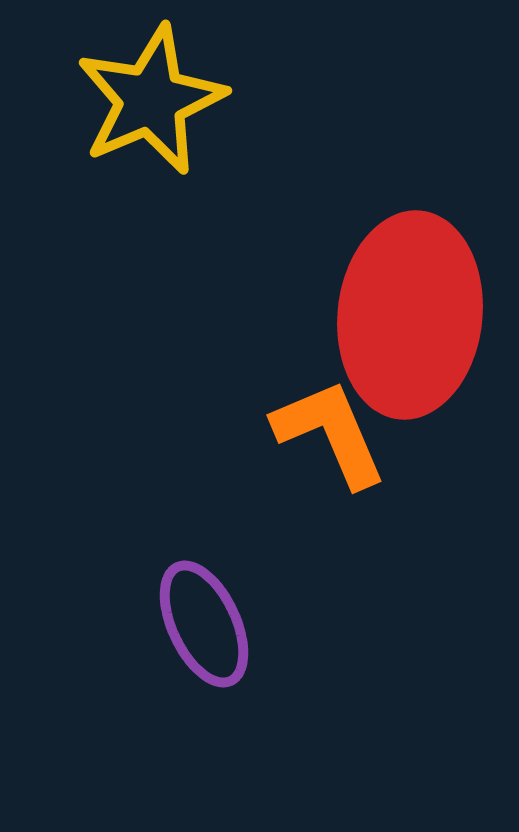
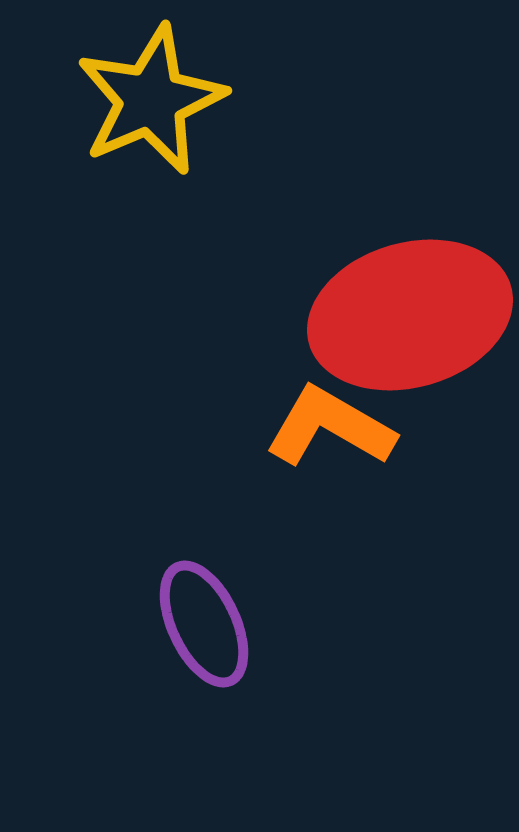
red ellipse: rotated 68 degrees clockwise
orange L-shape: moved 6 px up; rotated 37 degrees counterclockwise
